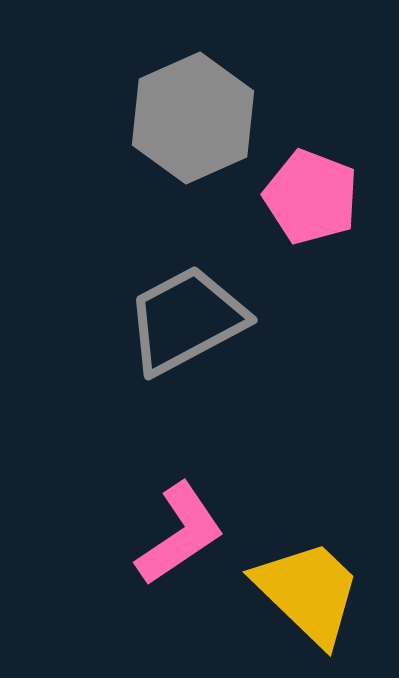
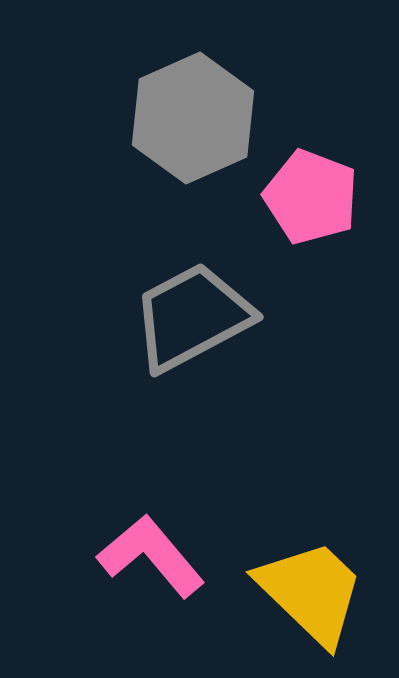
gray trapezoid: moved 6 px right, 3 px up
pink L-shape: moved 29 px left, 22 px down; rotated 96 degrees counterclockwise
yellow trapezoid: moved 3 px right
